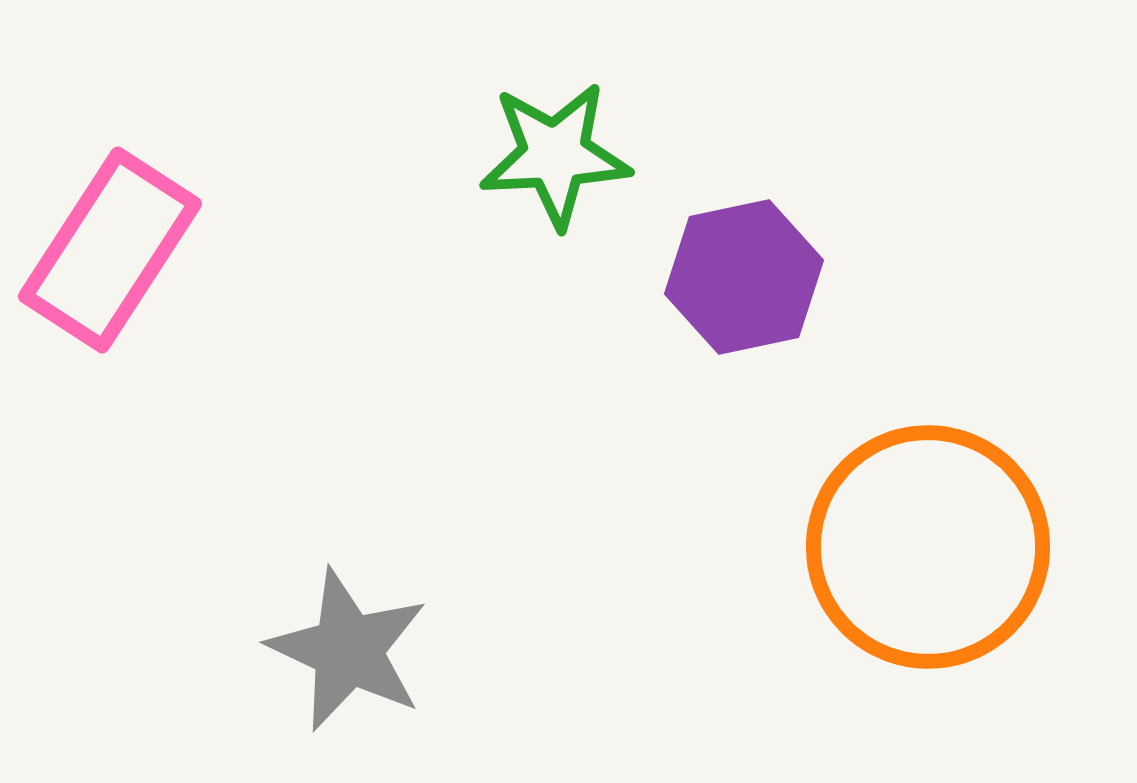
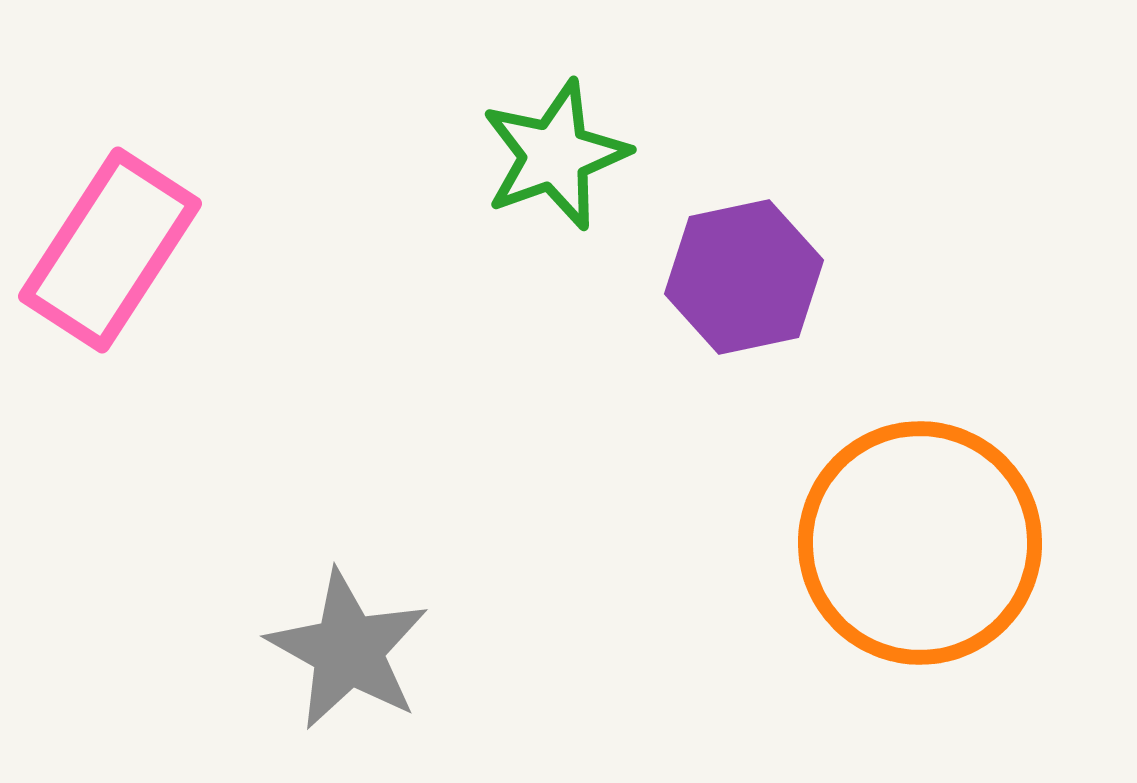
green star: rotated 17 degrees counterclockwise
orange circle: moved 8 px left, 4 px up
gray star: rotated 4 degrees clockwise
